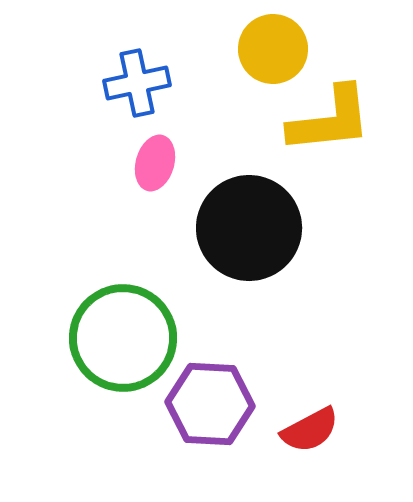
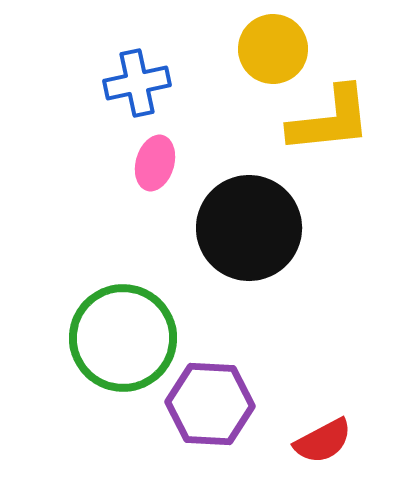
red semicircle: moved 13 px right, 11 px down
